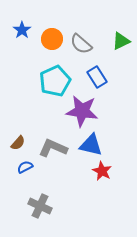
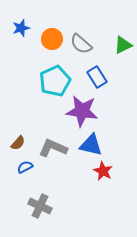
blue star: moved 1 px left, 2 px up; rotated 18 degrees clockwise
green triangle: moved 2 px right, 4 px down
red star: moved 1 px right
